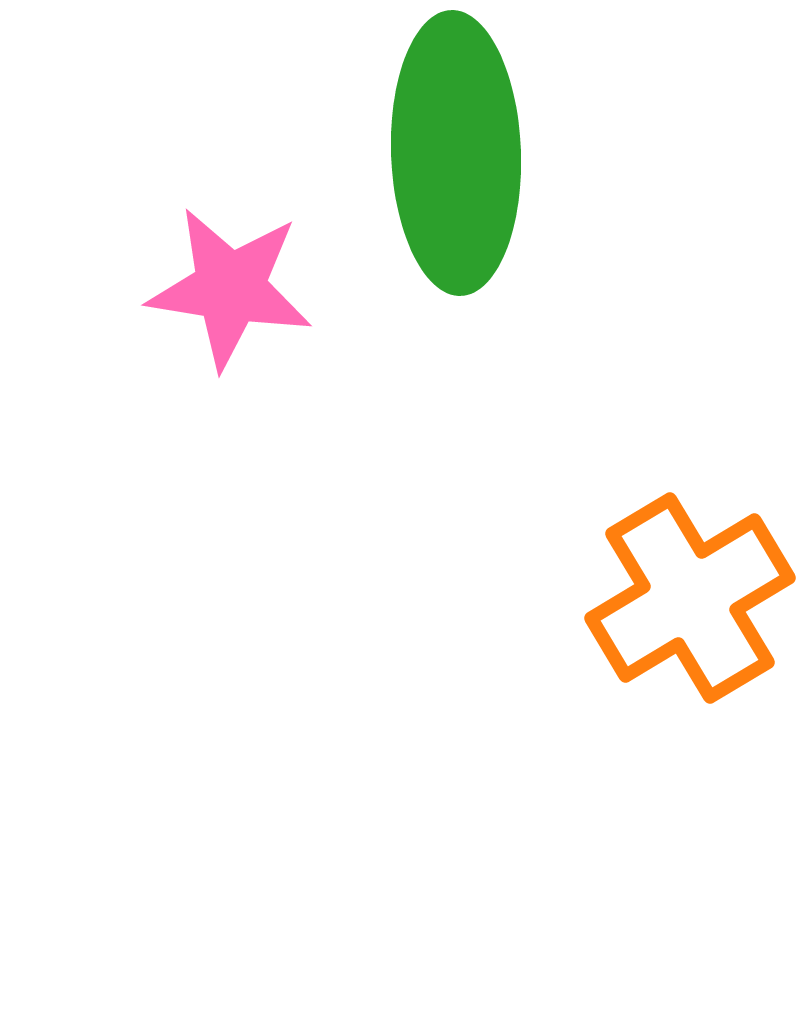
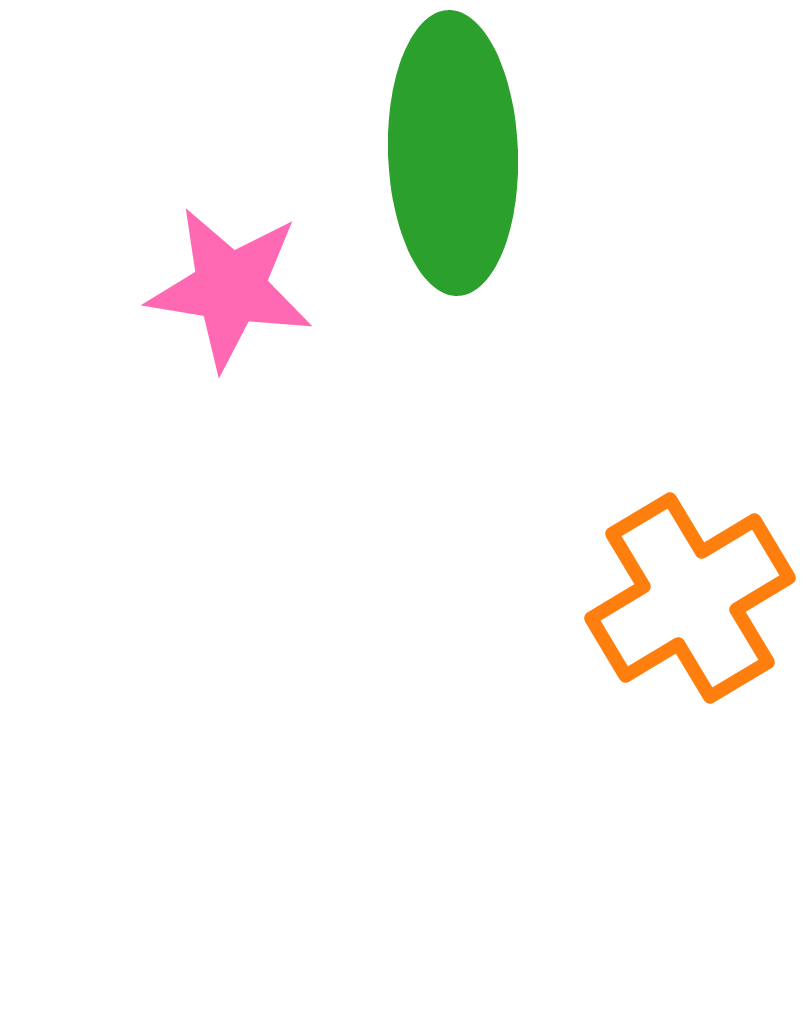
green ellipse: moved 3 px left
